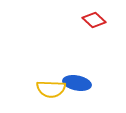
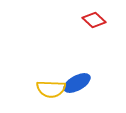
blue ellipse: rotated 40 degrees counterclockwise
